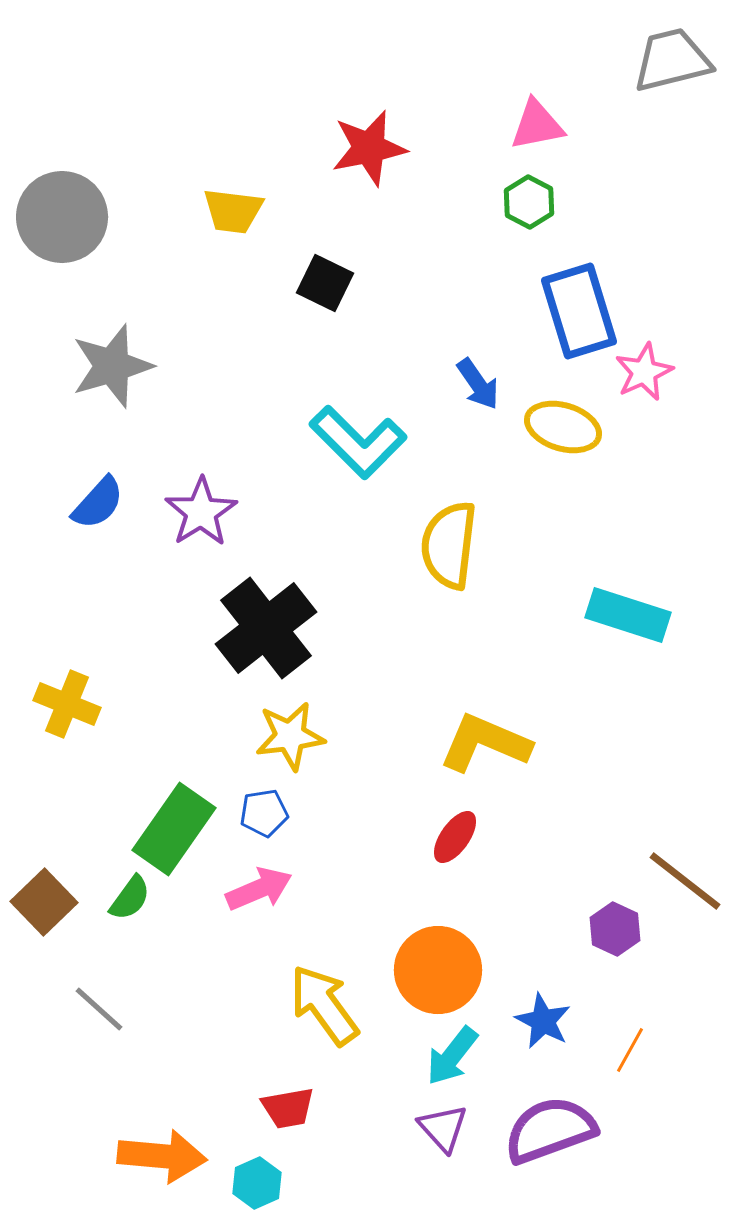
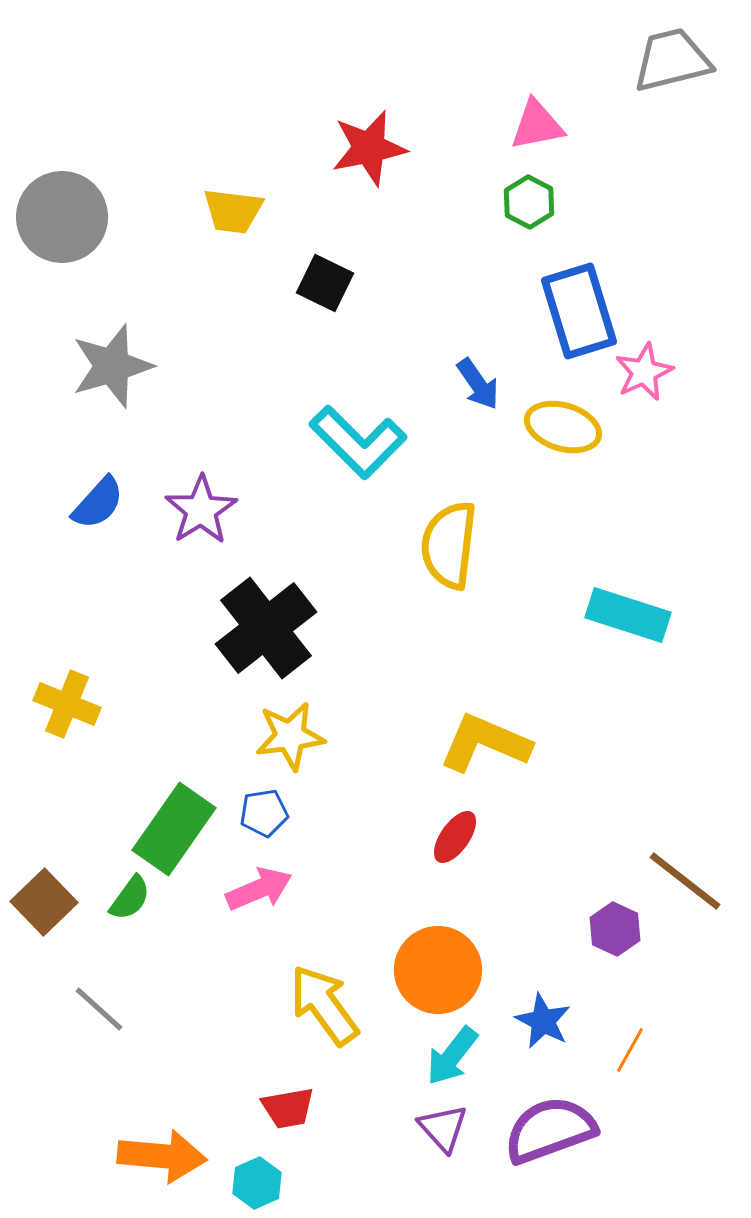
purple star: moved 2 px up
